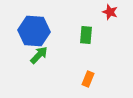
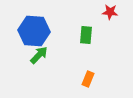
red star: rotated 14 degrees counterclockwise
